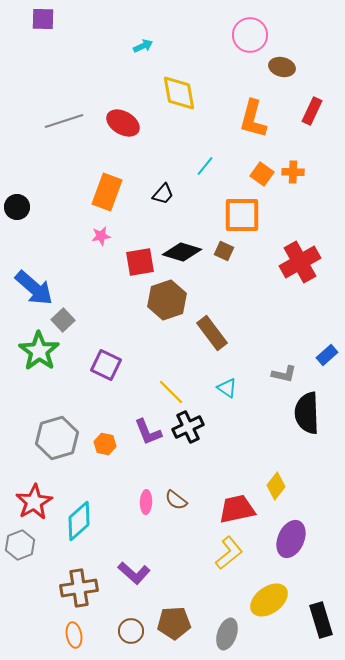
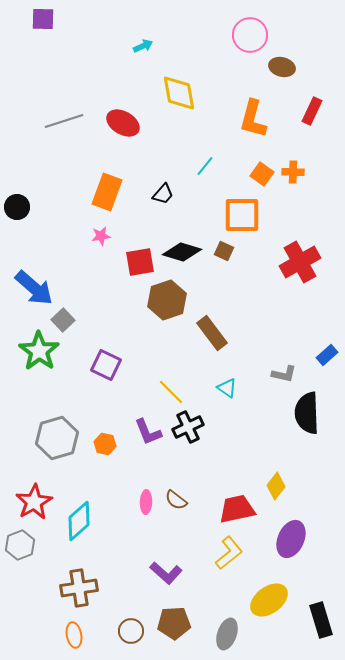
purple L-shape at (134, 573): moved 32 px right
